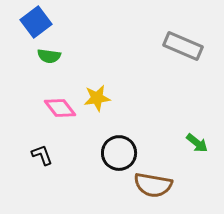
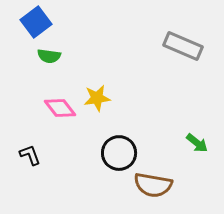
black L-shape: moved 12 px left
